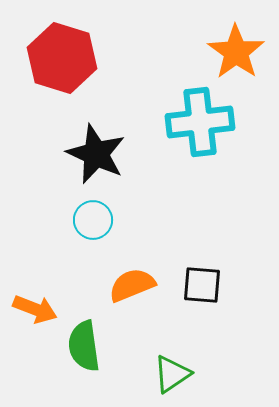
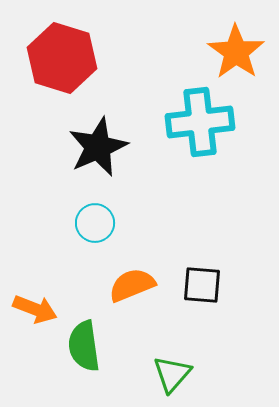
black star: moved 2 px right, 7 px up; rotated 24 degrees clockwise
cyan circle: moved 2 px right, 3 px down
green triangle: rotated 15 degrees counterclockwise
